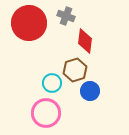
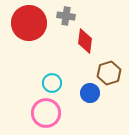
gray cross: rotated 12 degrees counterclockwise
brown hexagon: moved 34 px right, 3 px down
blue circle: moved 2 px down
